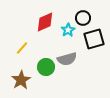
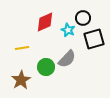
cyan star: rotated 16 degrees counterclockwise
yellow line: rotated 40 degrees clockwise
gray semicircle: rotated 30 degrees counterclockwise
